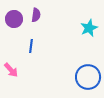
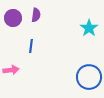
purple circle: moved 1 px left, 1 px up
cyan star: rotated 12 degrees counterclockwise
pink arrow: rotated 56 degrees counterclockwise
blue circle: moved 1 px right
